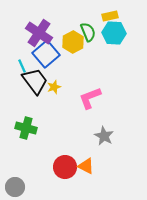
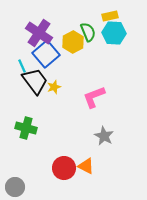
pink L-shape: moved 4 px right, 1 px up
red circle: moved 1 px left, 1 px down
